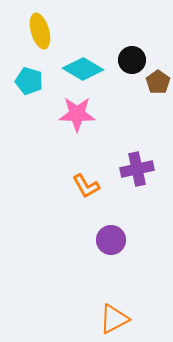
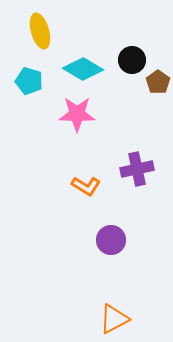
orange L-shape: rotated 28 degrees counterclockwise
